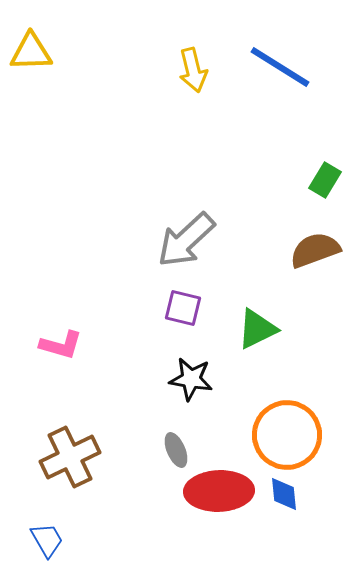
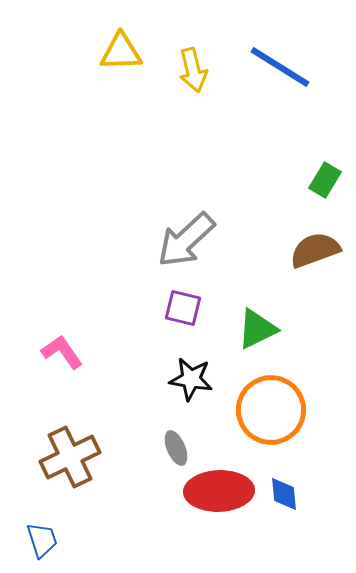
yellow triangle: moved 90 px right
pink L-shape: moved 1 px right, 7 px down; rotated 141 degrees counterclockwise
orange circle: moved 16 px left, 25 px up
gray ellipse: moved 2 px up
blue trapezoid: moved 5 px left; rotated 12 degrees clockwise
